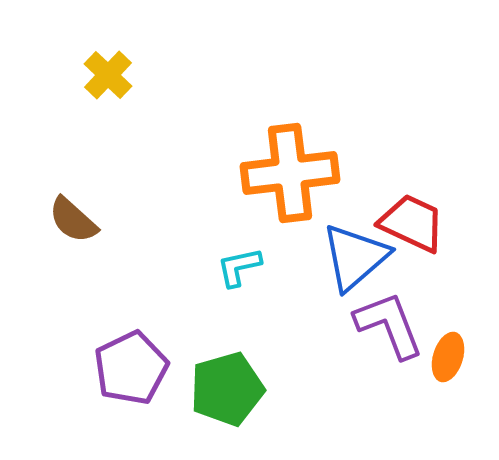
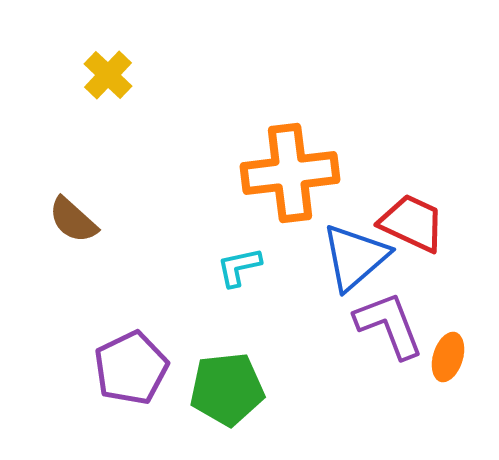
green pentagon: rotated 10 degrees clockwise
